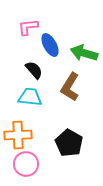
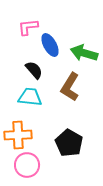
pink circle: moved 1 px right, 1 px down
